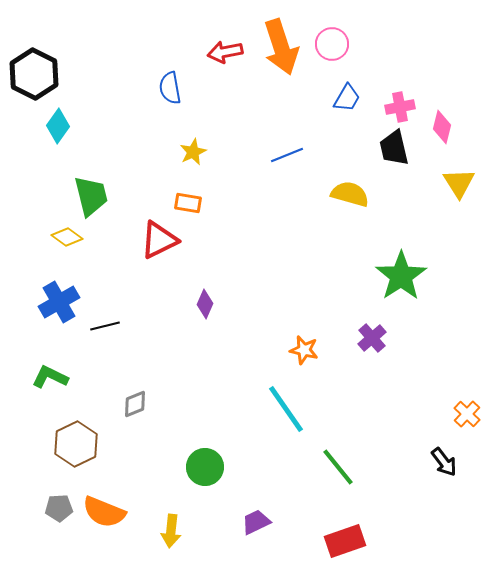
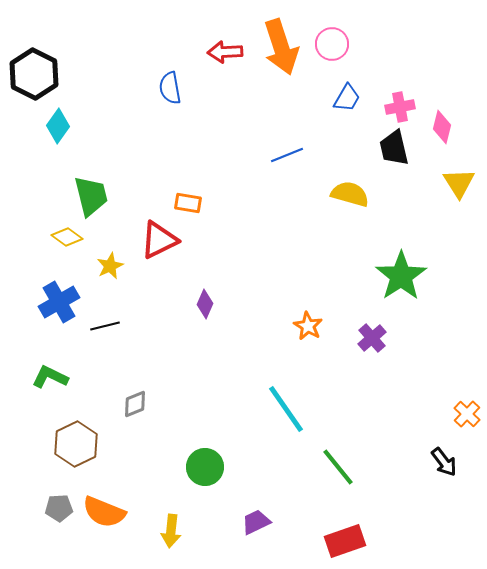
red arrow: rotated 8 degrees clockwise
yellow star: moved 83 px left, 114 px down
orange star: moved 4 px right, 24 px up; rotated 16 degrees clockwise
